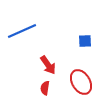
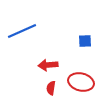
red arrow: rotated 120 degrees clockwise
red ellipse: rotated 45 degrees counterclockwise
red semicircle: moved 6 px right
